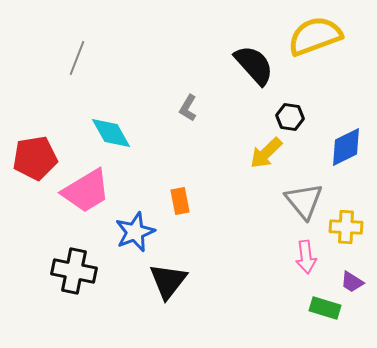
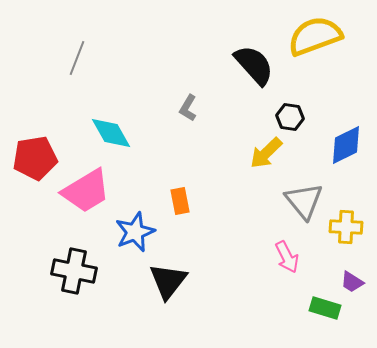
blue diamond: moved 2 px up
pink arrow: moved 19 px left; rotated 20 degrees counterclockwise
